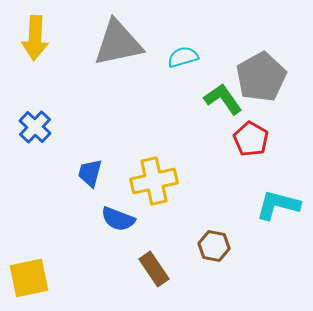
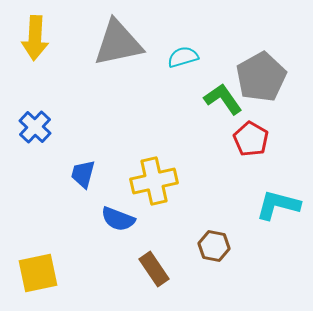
blue trapezoid: moved 7 px left, 1 px down
yellow square: moved 9 px right, 5 px up
